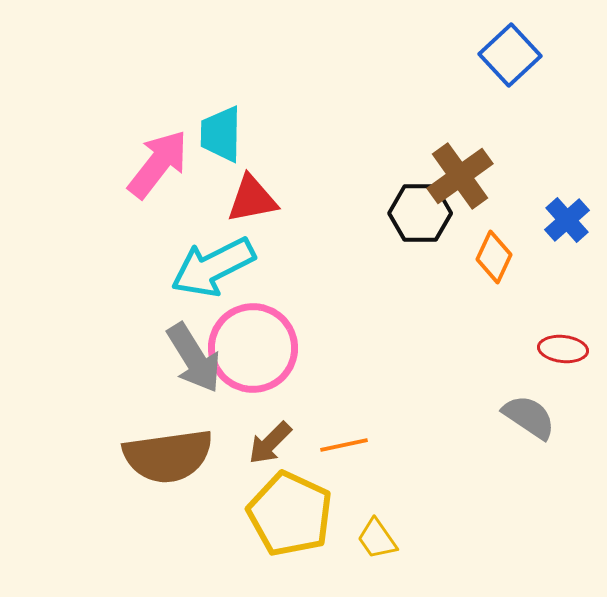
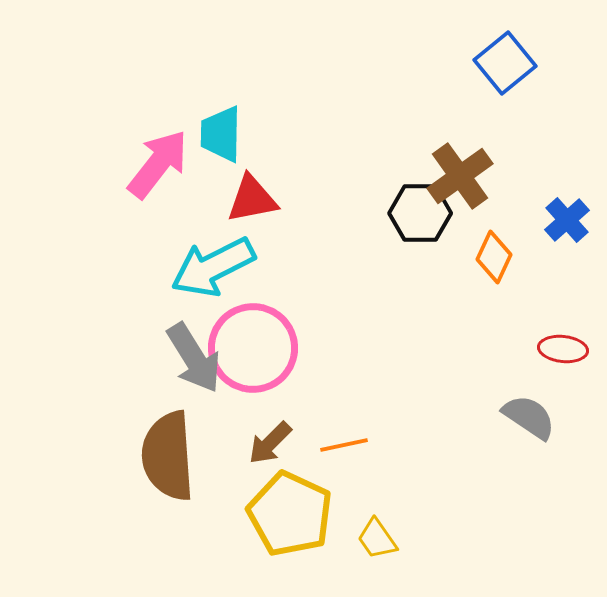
blue square: moved 5 px left, 8 px down; rotated 4 degrees clockwise
brown semicircle: rotated 94 degrees clockwise
